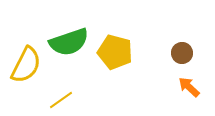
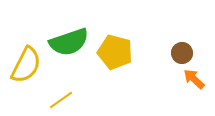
orange arrow: moved 5 px right, 8 px up
